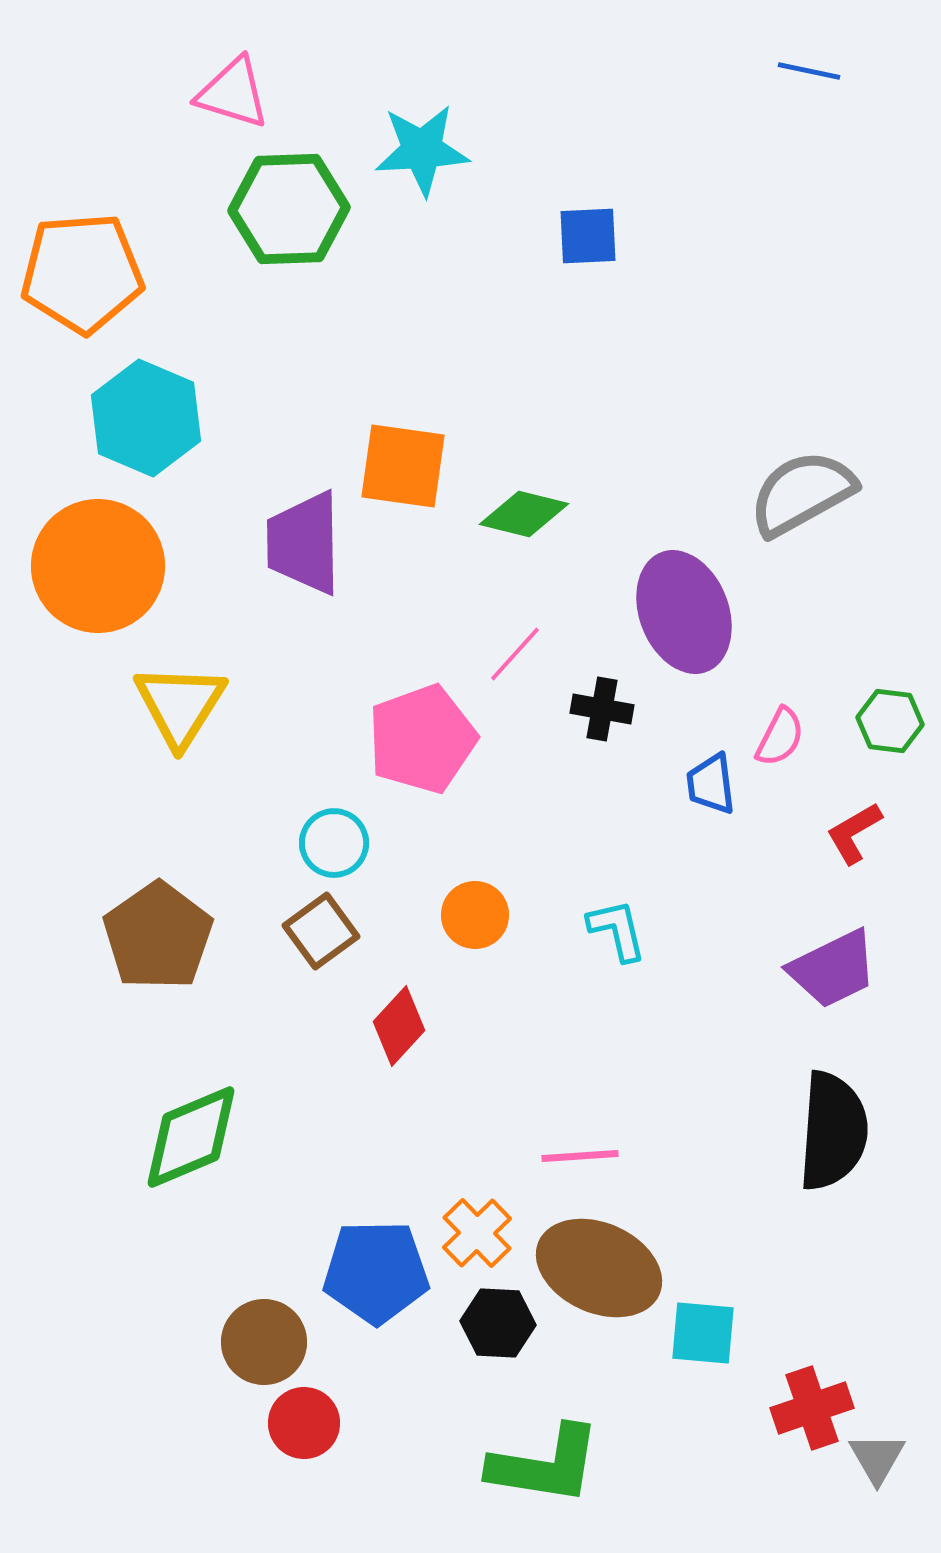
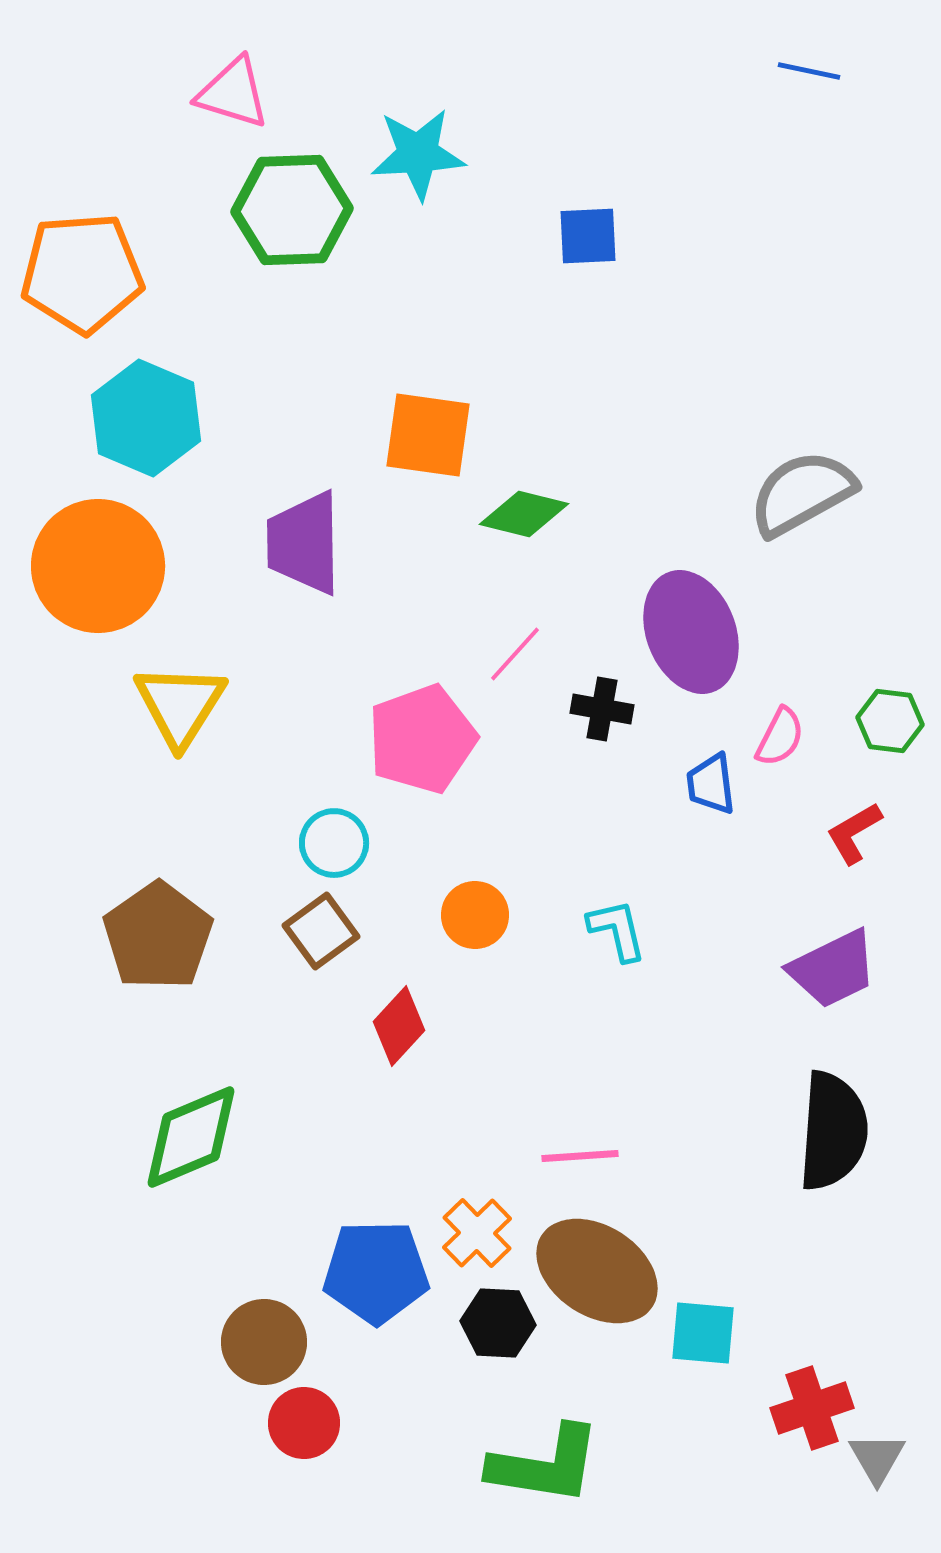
cyan star at (422, 150): moved 4 px left, 4 px down
green hexagon at (289, 209): moved 3 px right, 1 px down
orange square at (403, 466): moved 25 px right, 31 px up
purple ellipse at (684, 612): moved 7 px right, 20 px down
brown ellipse at (599, 1268): moved 2 px left, 3 px down; rotated 9 degrees clockwise
